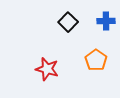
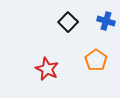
blue cross: rotated 18 degrees clockwise
red star: rotated 10 degrees clockwise
